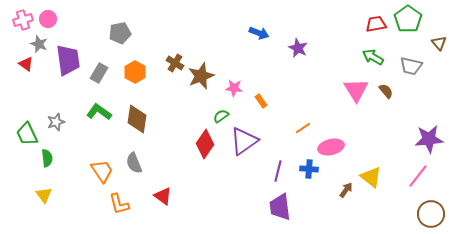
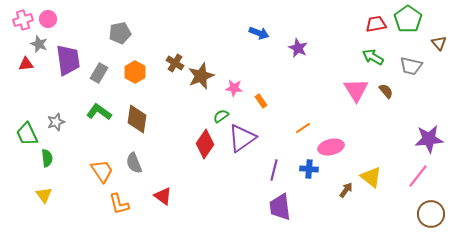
red triangle at (26, 64): rotated 42 degrees counterclockwise
purple triangle at (244, 141): moved 2 px left, 3 px up
purple line at (278, 171): moved 4 px left, 1 px up
